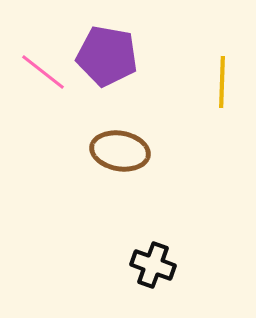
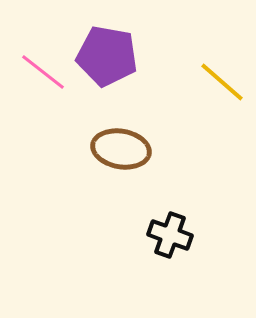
yellow line: rotated 51 degrees counterclockwise
brown ellipse: moved 1 px right, 2 px up
black cross: moved 17 px right, 30 px up
